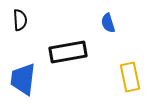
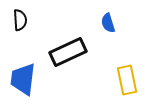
black rectangle: rotated 15 degrees counterclockwise
yellow rectangle: moved 3 px left, 3 px down
